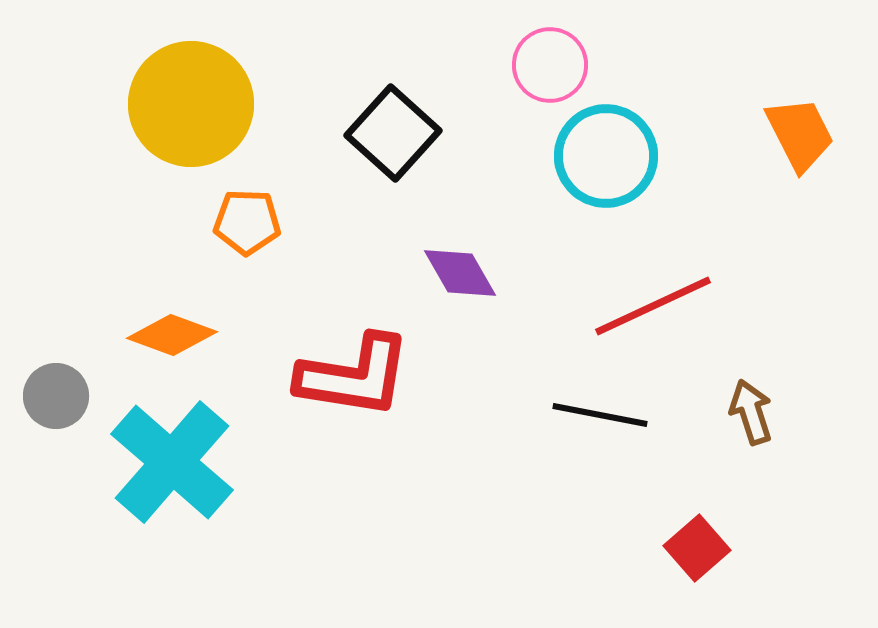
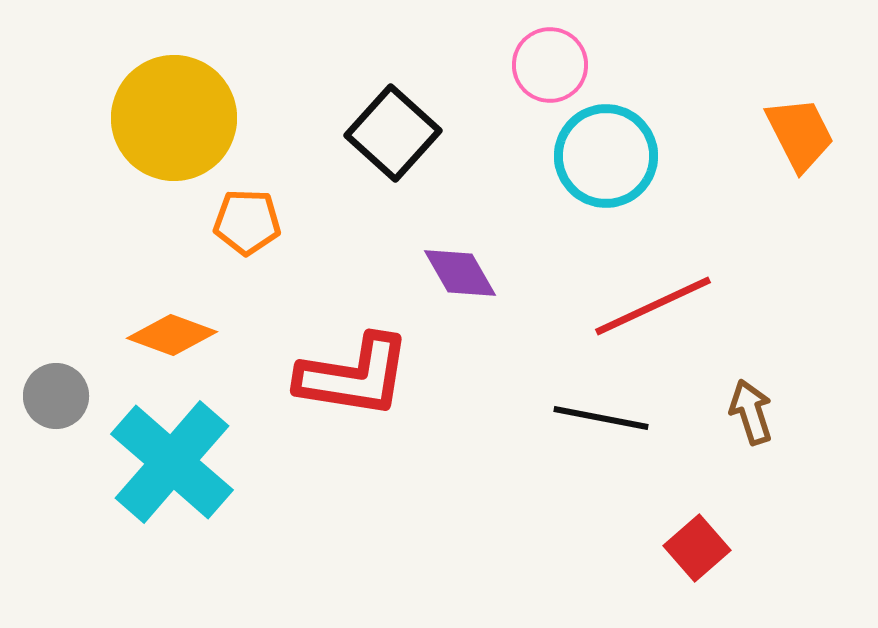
yellow circle: moved 17 px left, 14 px down
black line: moved 1 px right, 3 px down
